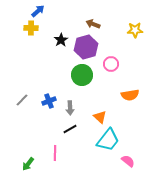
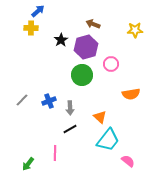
orange semicircle: moved 1 px right, 1 px up
